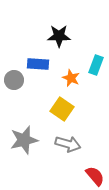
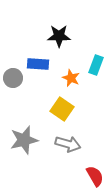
gray circle: moved 1 px left, 2 px up
red semicircle: rotated 10 degrees clockwise
